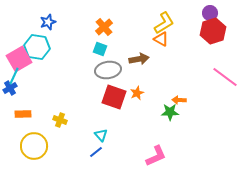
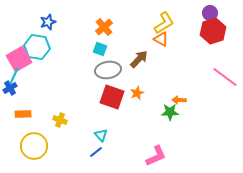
brown arrow: rotated 36 degrees counterclockwise
red square: moved 2 px left
